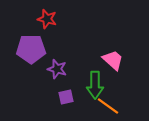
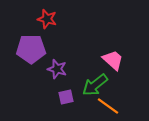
green arrow: rotated 52 degrees clockwise
